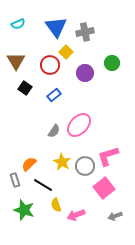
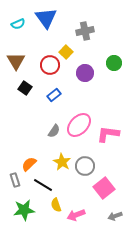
blue triangle: moved 10 px left, 9 px up
gray cross: moved 1 px up
green circle: moved 2 px right
pink L-shape: moved 22 px up; rotated 25 degrees clockwise
green star: rotated 25 degrees counterclockwise
